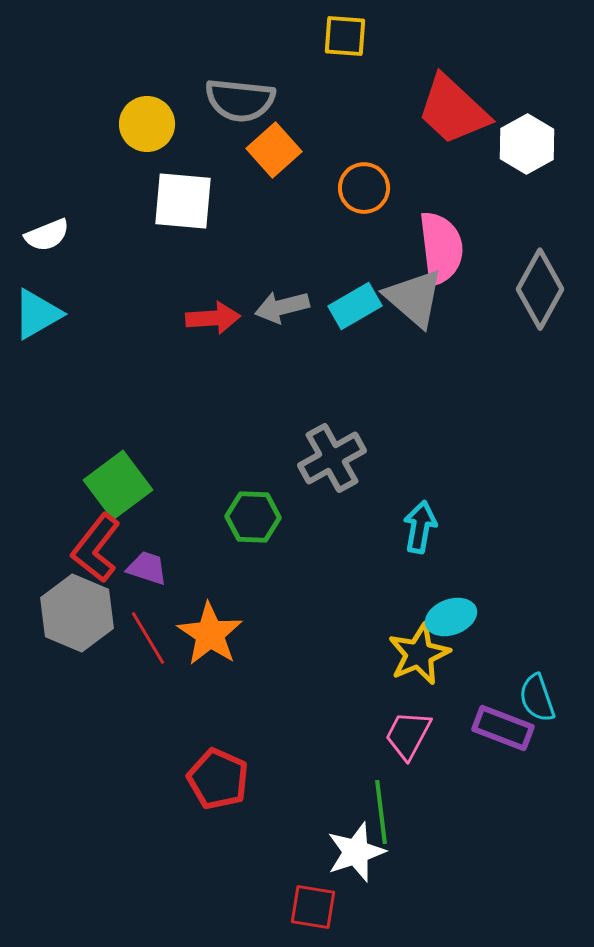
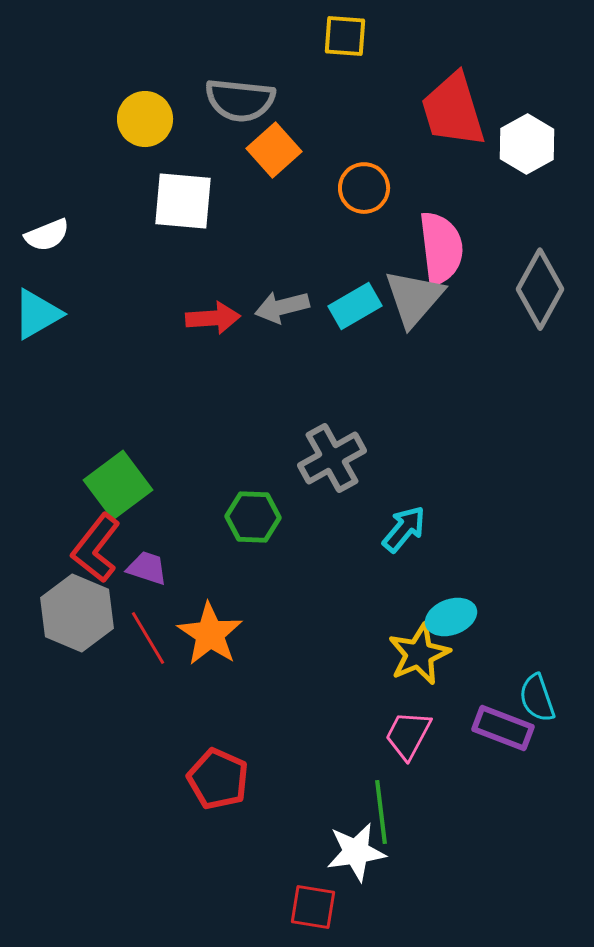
red trapezoid: rotated 30 degrees clockwise
yellow circle: moved 2 px left, 5 px up
gray triangle: rotated 30 degrees clockwise
cyan arrow: moved 16 px left, 2 px down; rotated 30 degrees clockwise
white star: rotated 10 degrees clockwise
